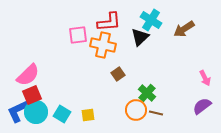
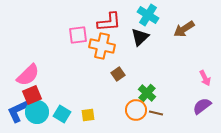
cyan cross: moved 3 px left, 5 px up
orange cross: moved 1 px left, 1 px down
cyan circle: moved 1 px right
